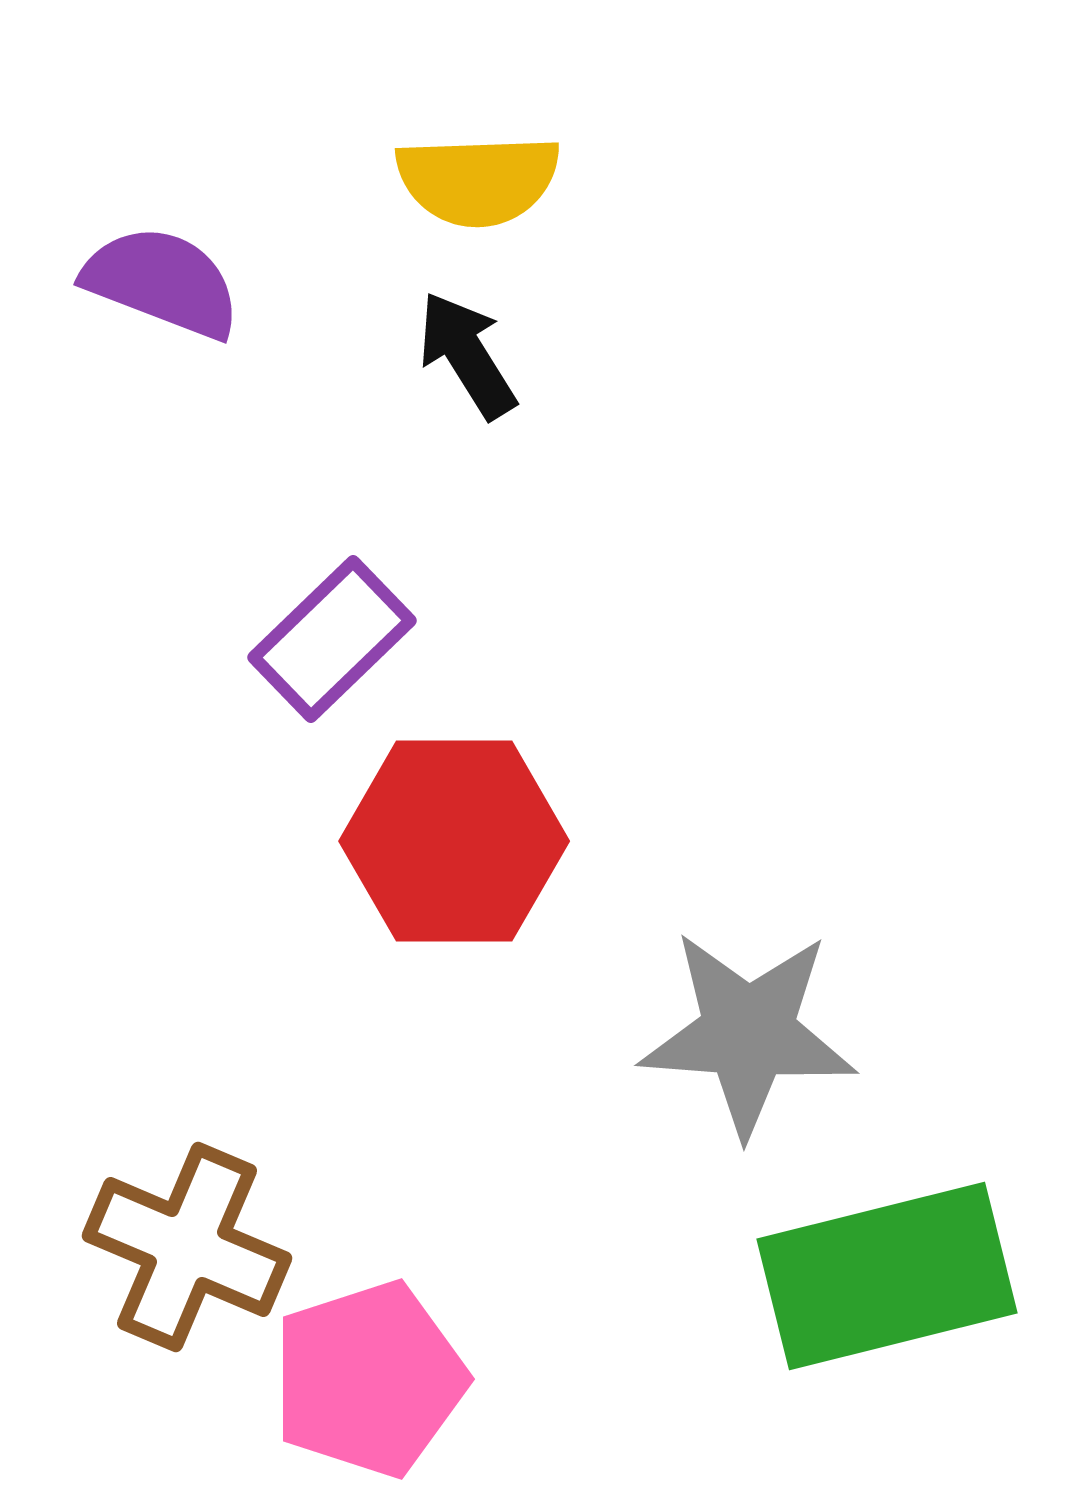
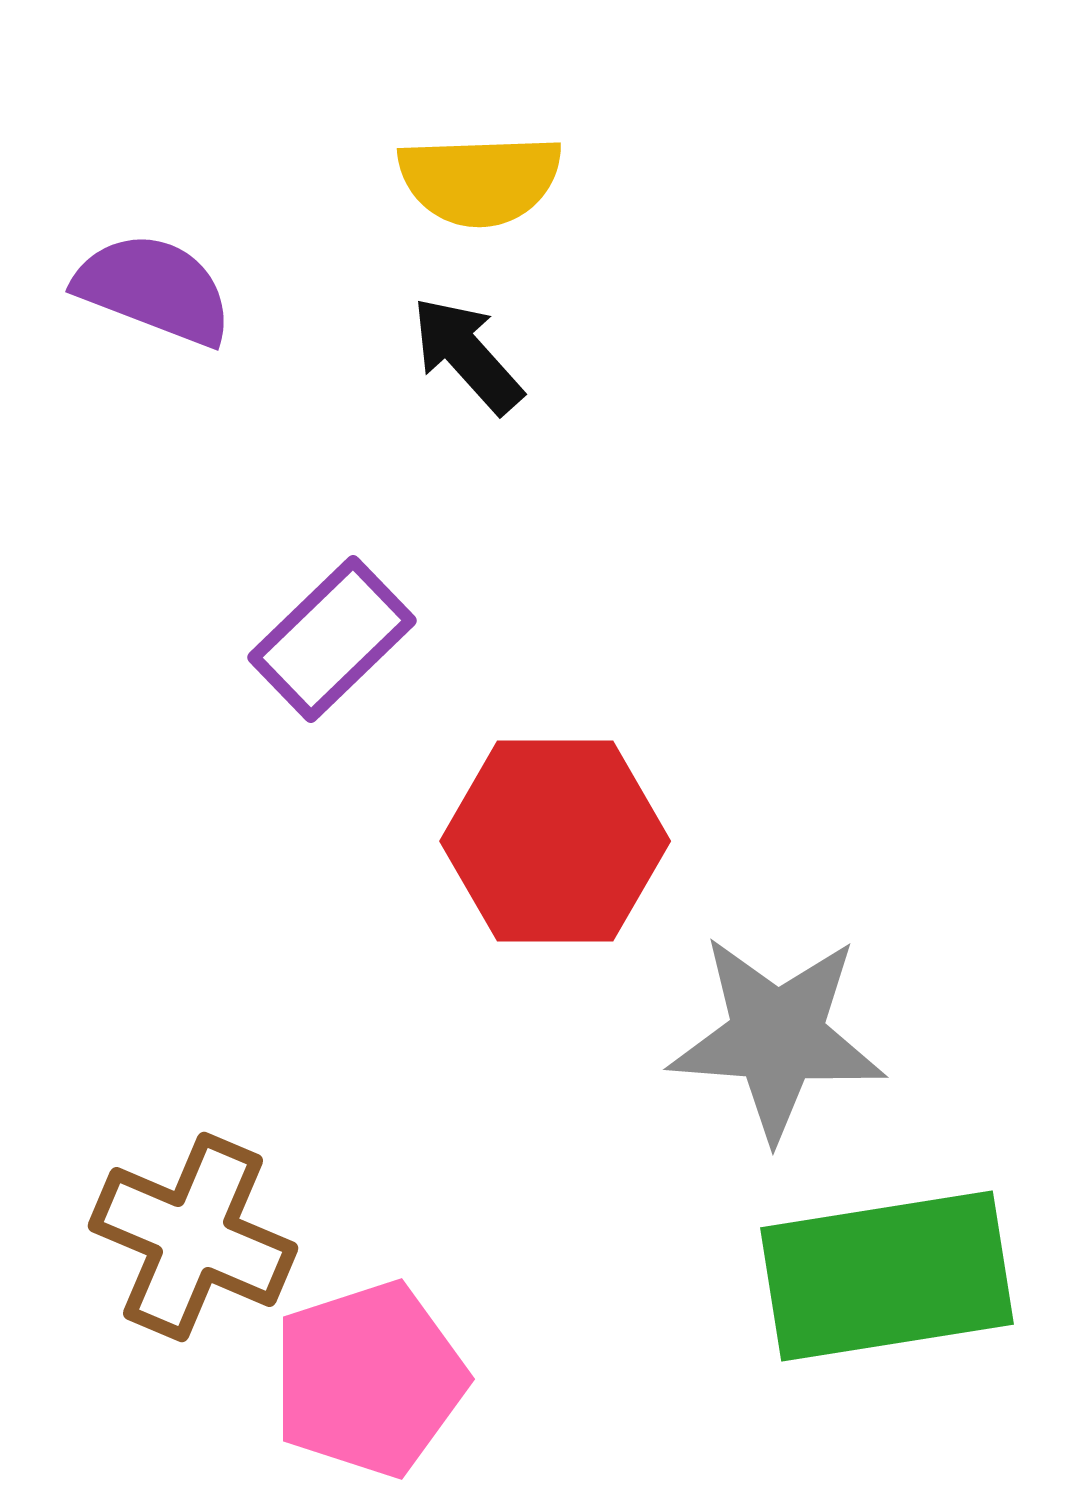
yellow semicircle: moved 2 px right
purple semicircle: moved 8 px left, 7 px down
black arrow: rotated 10 degrees counterclockwise
red hexagon: moved 101 px right
gray star: moved 29 px right, 4 px down
brown cross: moved 6 px right, 10 px up
green rectangle: rotated 5 degrees clockwise
